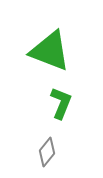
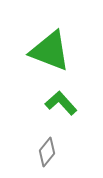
green L-shape: rotated 64 degrees counterclockwise
